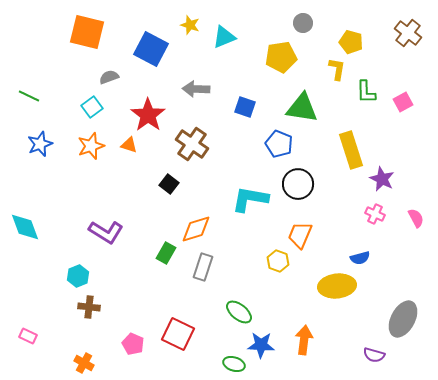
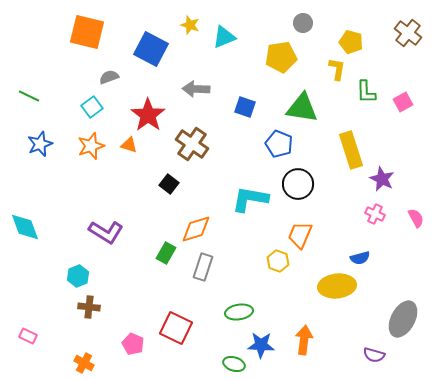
green ellipse at (239, 312): rotated 48 degrees counterclockwise
red square at (178, 334): moved 2 px left, 6 px up
